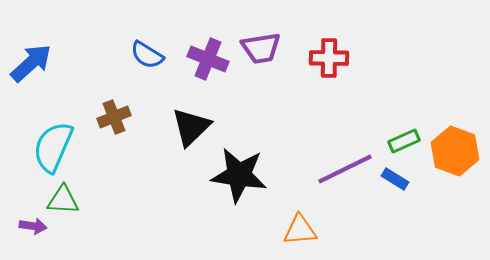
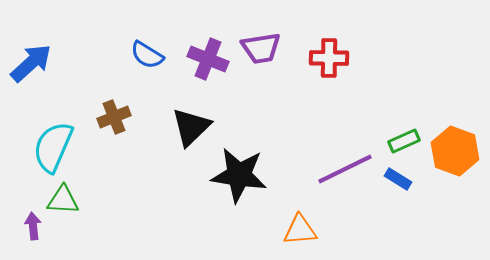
blue rectangle: moved 3 px right
purple arrow: rotated 104 degrees counterclockwise
